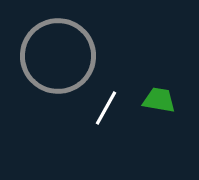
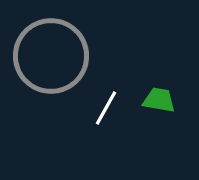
gray circle: moved 7 px left
